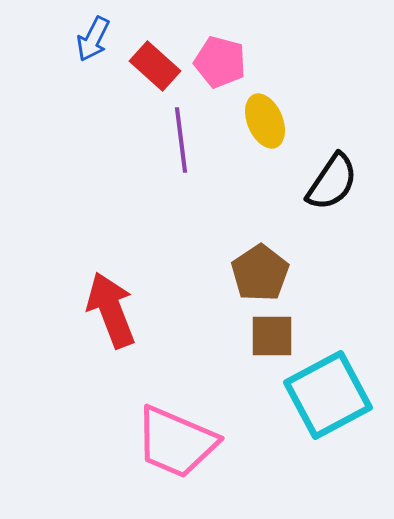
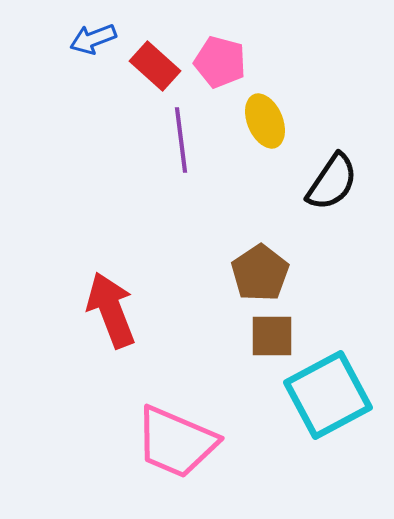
blue arrow: rotated 42 degrees clockwise
